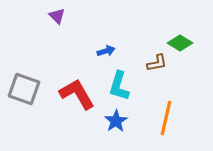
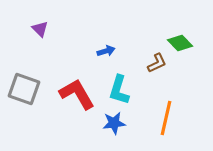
purple triangle: moved 17 px left, 13 px down
green diamond: rotated 15 degrees clockwise
brown L-shape: rotated 15 degrees counterclockwise
cyan L-shape: moved 4 px down
blue star: moved 2 px left, 2 px down; rotated 25 degrees clockwise
